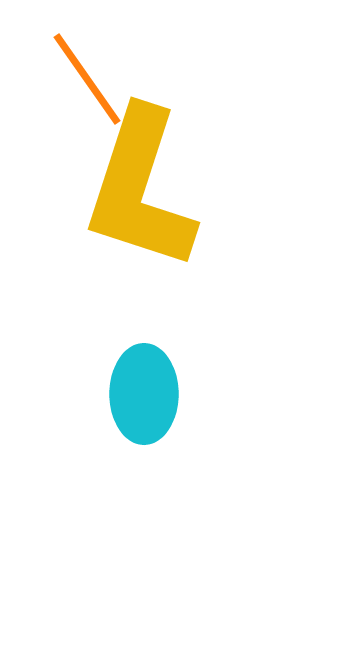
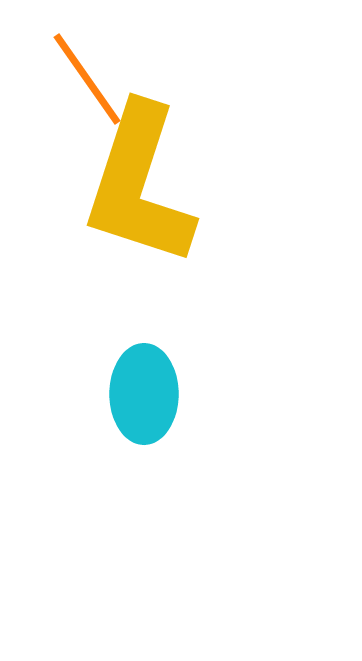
yellow L-shape: moved 1 px left, 4 px up
